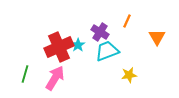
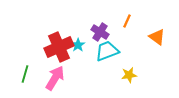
orange triangle: rotated 24 degrees counterclockwise
